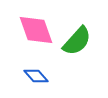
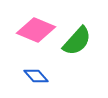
pink diamond: rotated 48 degrees counterclockwise
